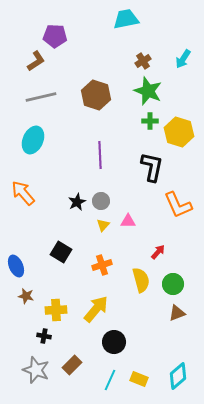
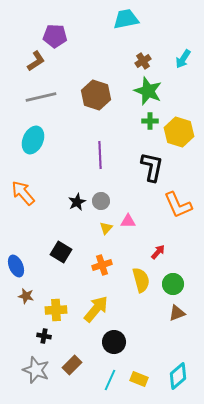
yellow triangle: moved 3 px right, 3 px down
